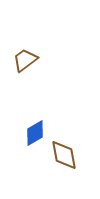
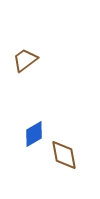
blue diamond: moved 1 px left, 1 px down
